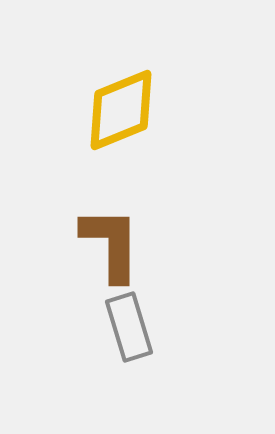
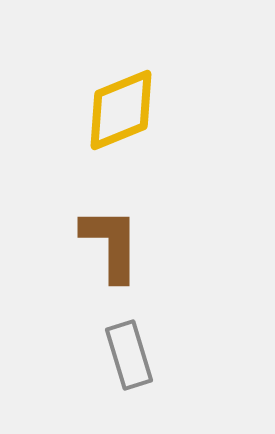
gray rectangle: moved 28 px down
